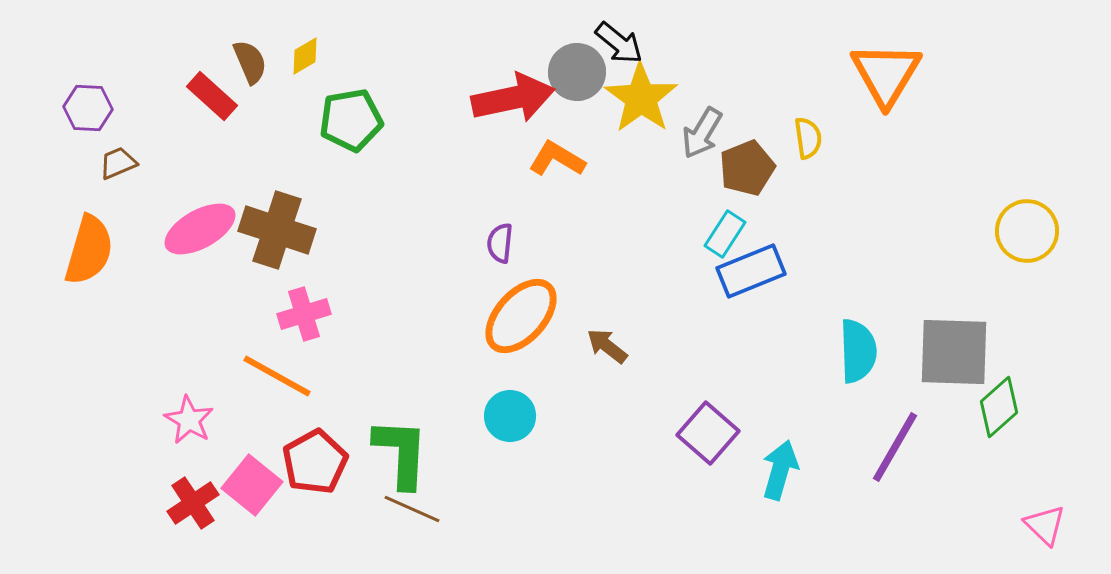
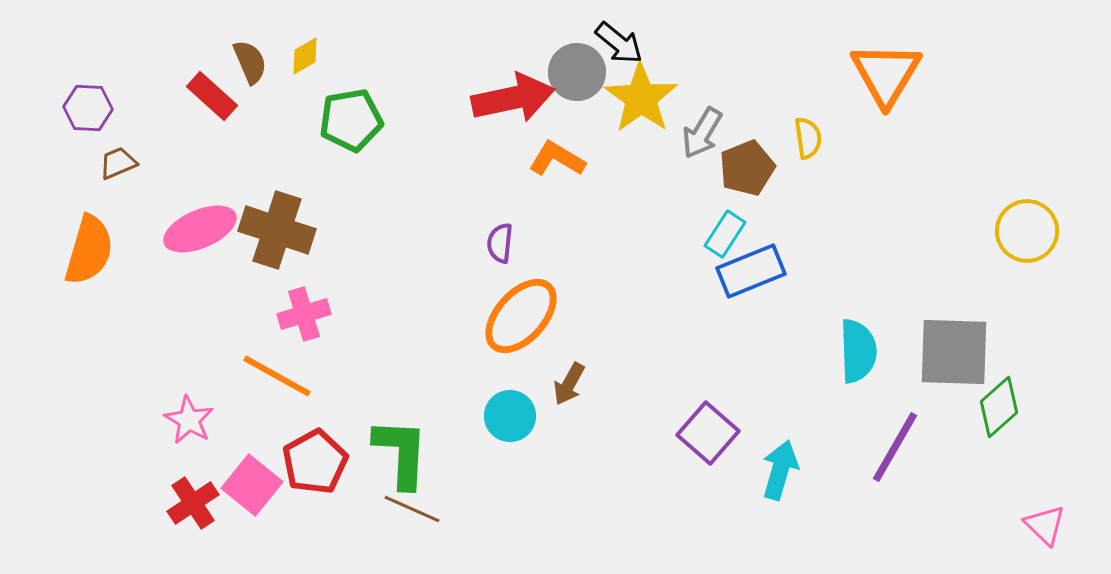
pink ellipse: rotated 6 degrees clockwise
brown arrow: moved 38 px left, 38 px down; rotated 99 degrees counterclockwise
